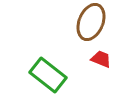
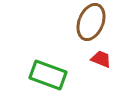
green rectangle: rotated 18 degrees counterclockwise
